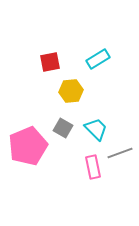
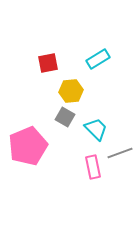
red square: moved 2 px left, 1 px down
gray square: moved 2 px right, 11 px up
